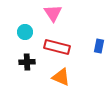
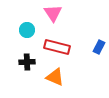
cyan circle: moved 2 px right, 2 px up
blue rectangle: moved 1 px down; rotated 16 degrees clockwise
orange triangle: moved 6 px left
